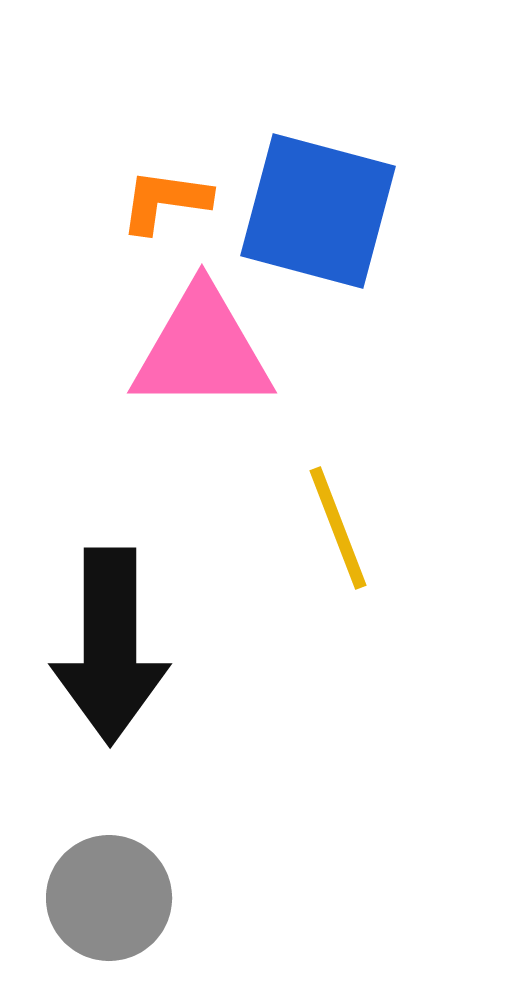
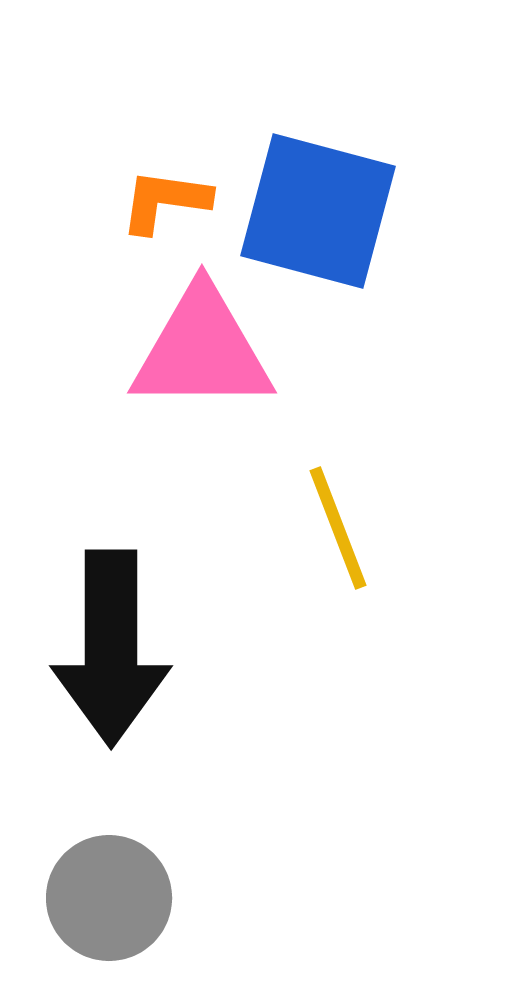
black arrow: moved 1 px right, 2 px down
